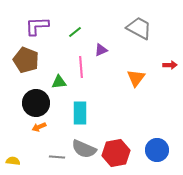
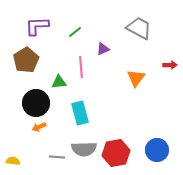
purple triangle: moved 2 px right, 1 px up
brown pentagon: rotated 20 degrees clockwise
cyan rectangle: rotated 15 degrees counterclockwise
gray semicircle: rotated 25 degrees counterclockwise
